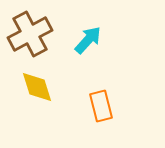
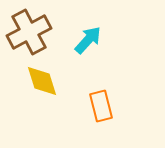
brown cross: moved 1 px left, 2 px up
yellow diamond: moved 5 px right, 6 px up
